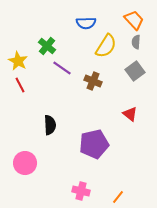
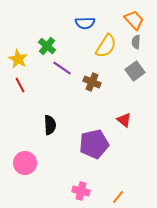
blue semicircle: moved 1 px left
yellow star: moved 2 px up
brown cross: moved 1 px left, 1 px down
red triangle: moved 6 px left, 6 px down
